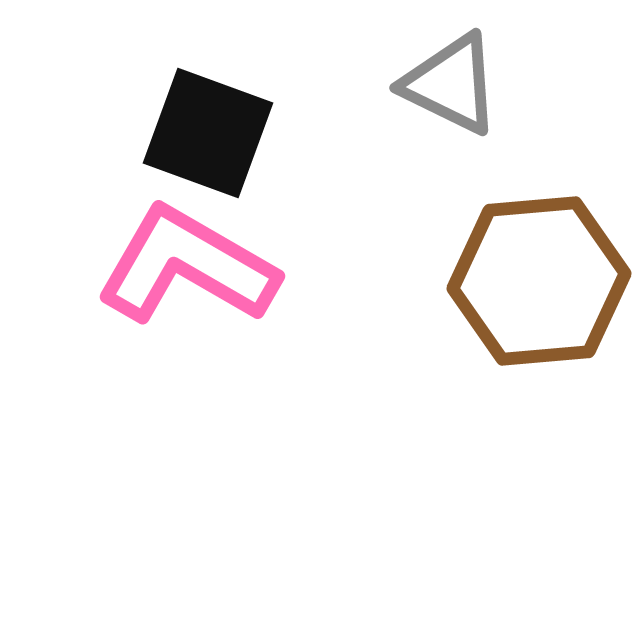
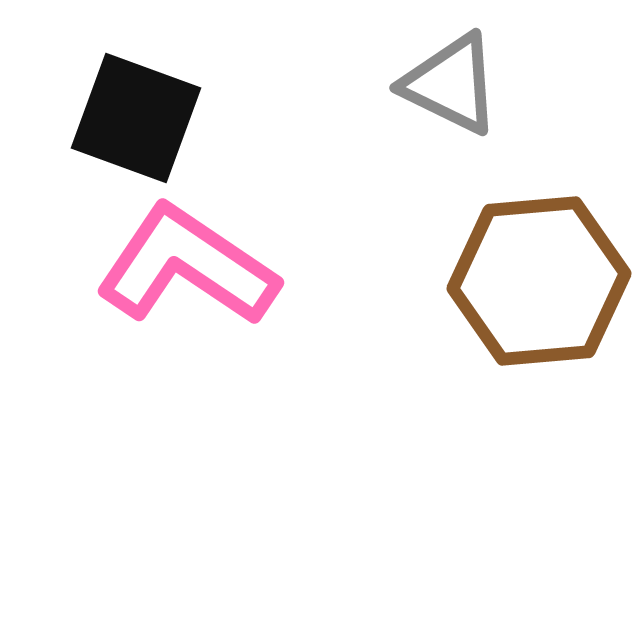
black square: moved 72 px left, 15 px up
pink L-shape: rotated 4 degrees clockwise
